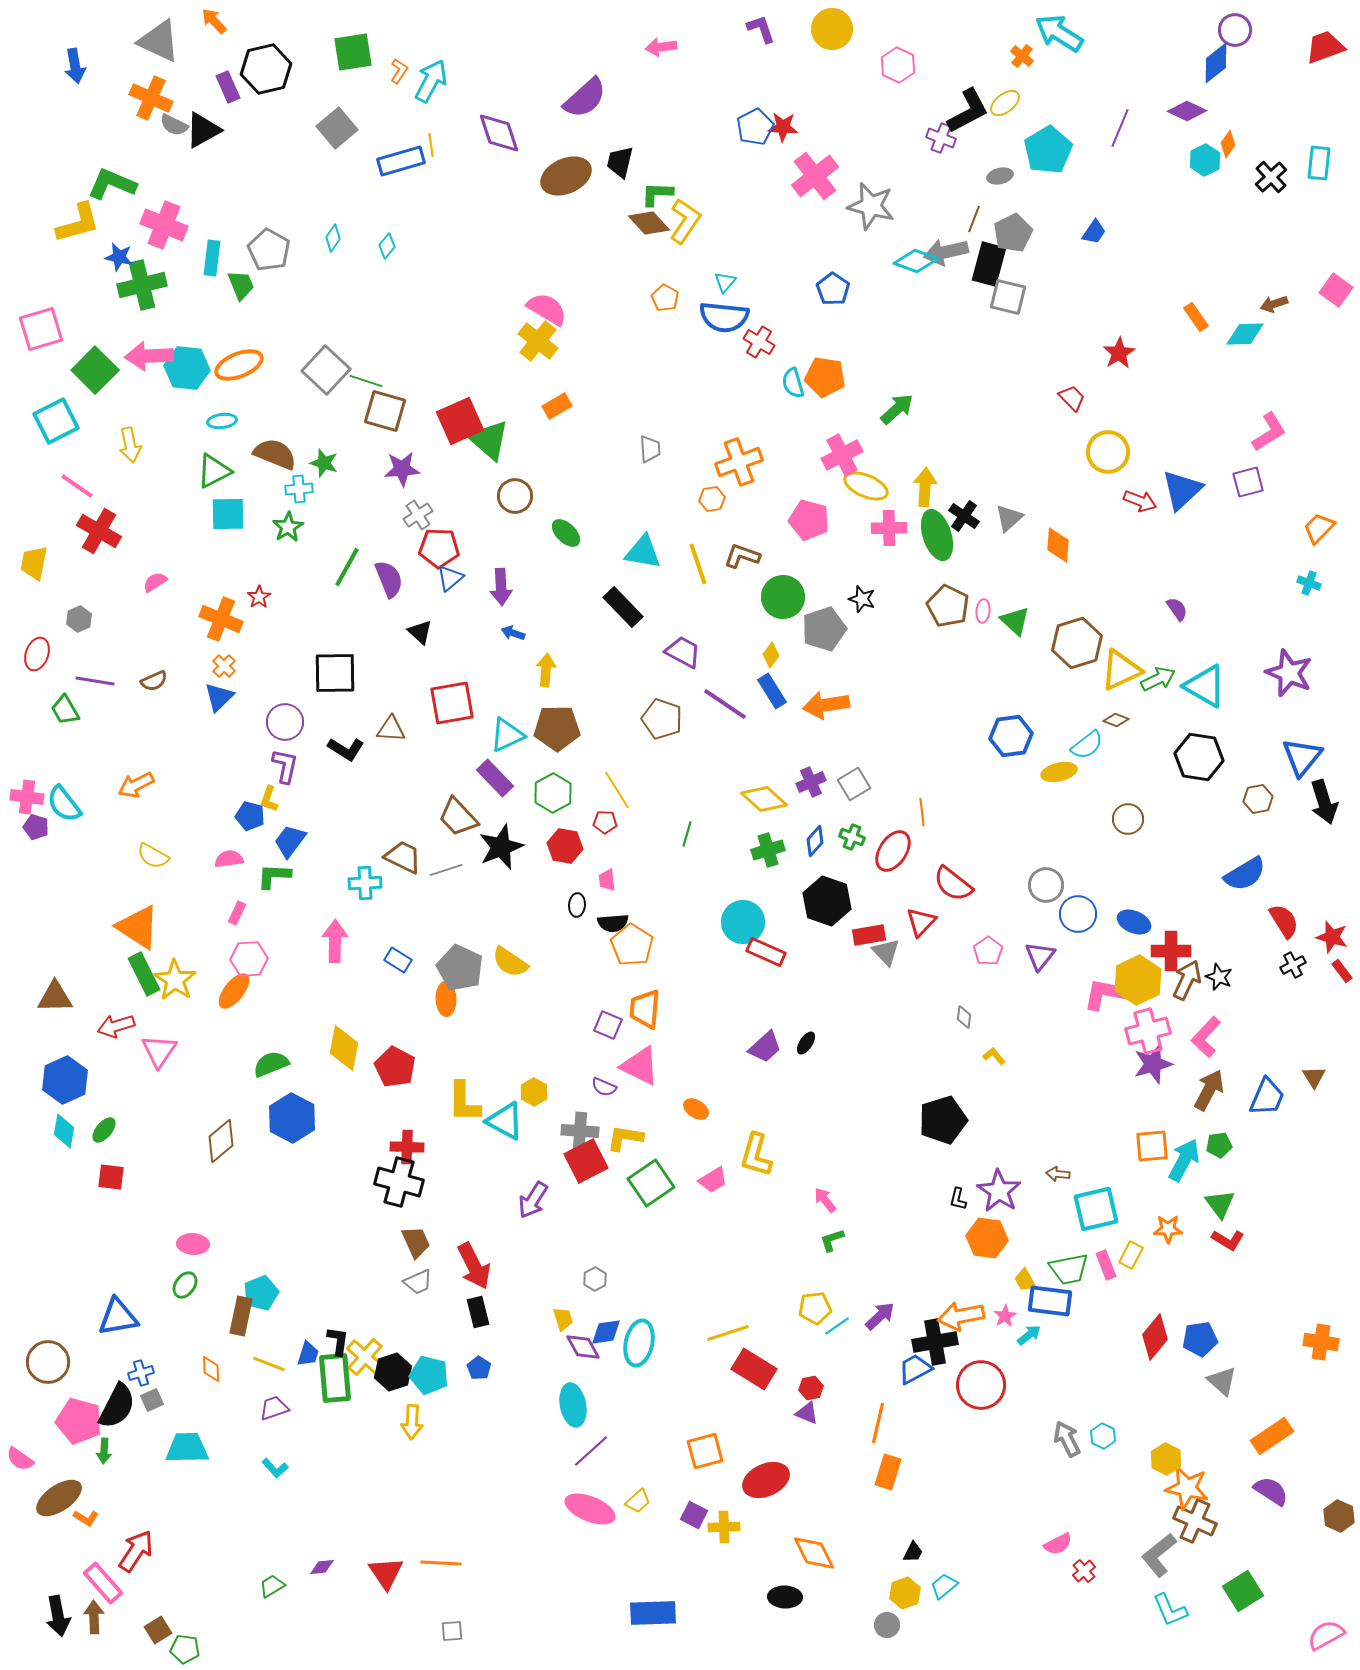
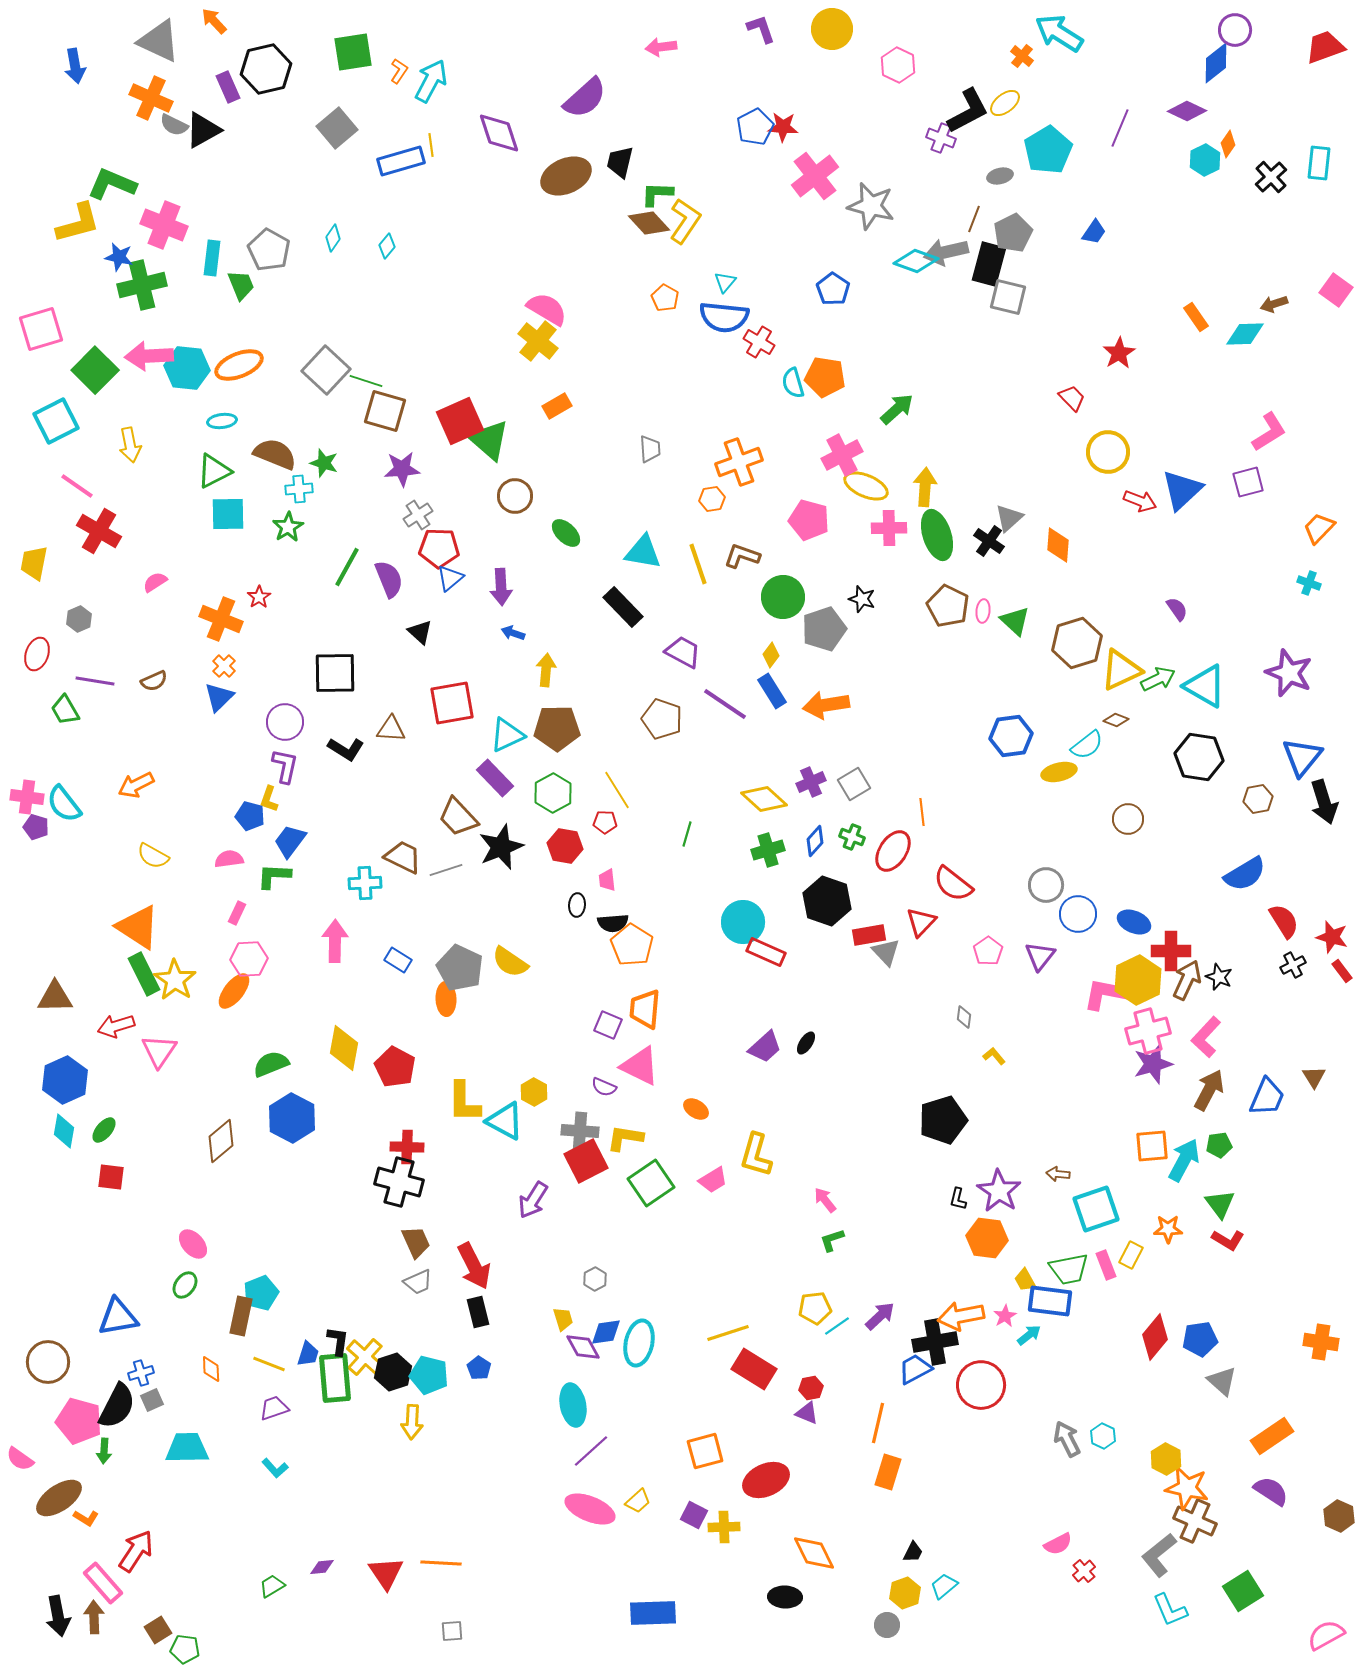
black cross at (964, 516): moved 25 px right, 25 px down
cyan square at (1096, 1209): rotated 6 degrees counterclockwise
pink ellipse at (193, 1244): rotated 44 degrees clockwise
